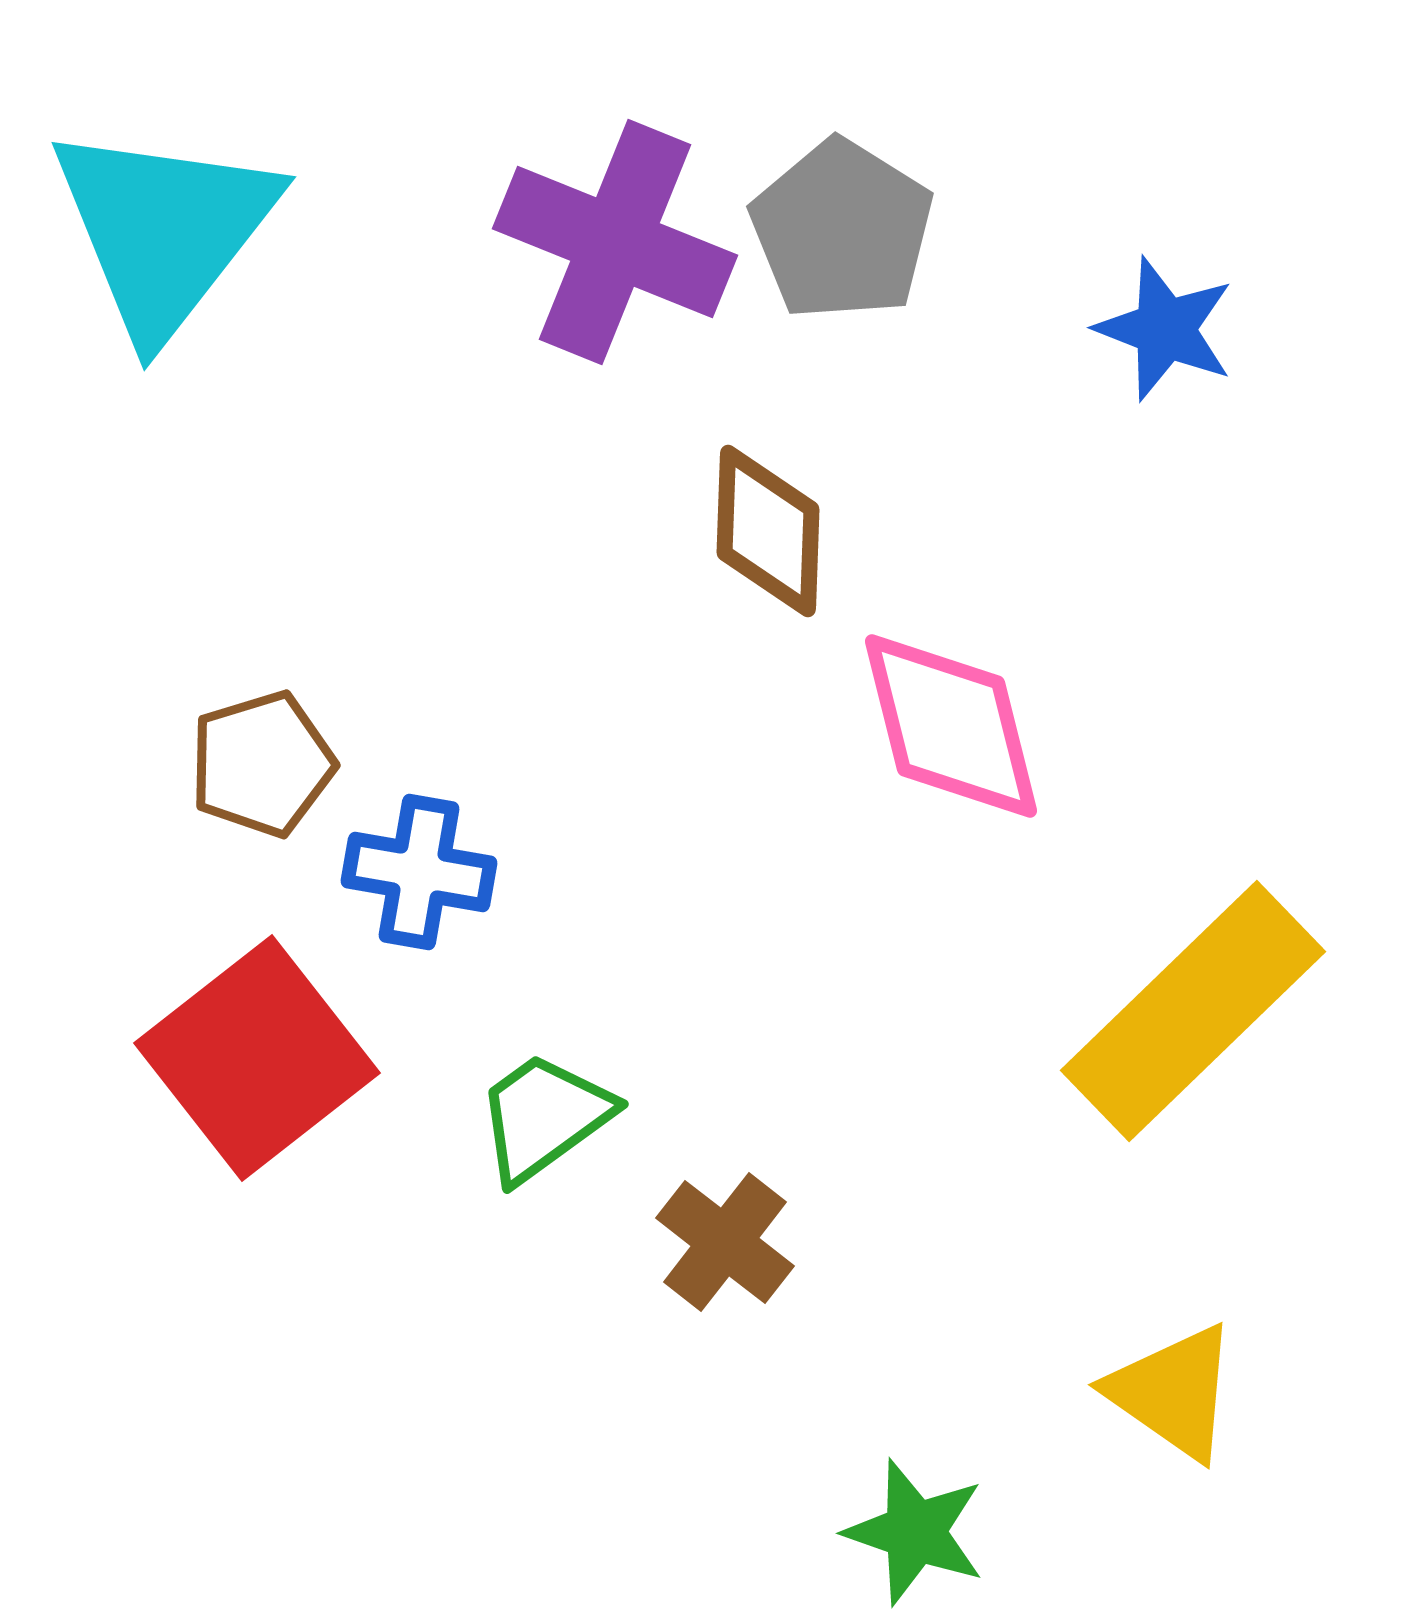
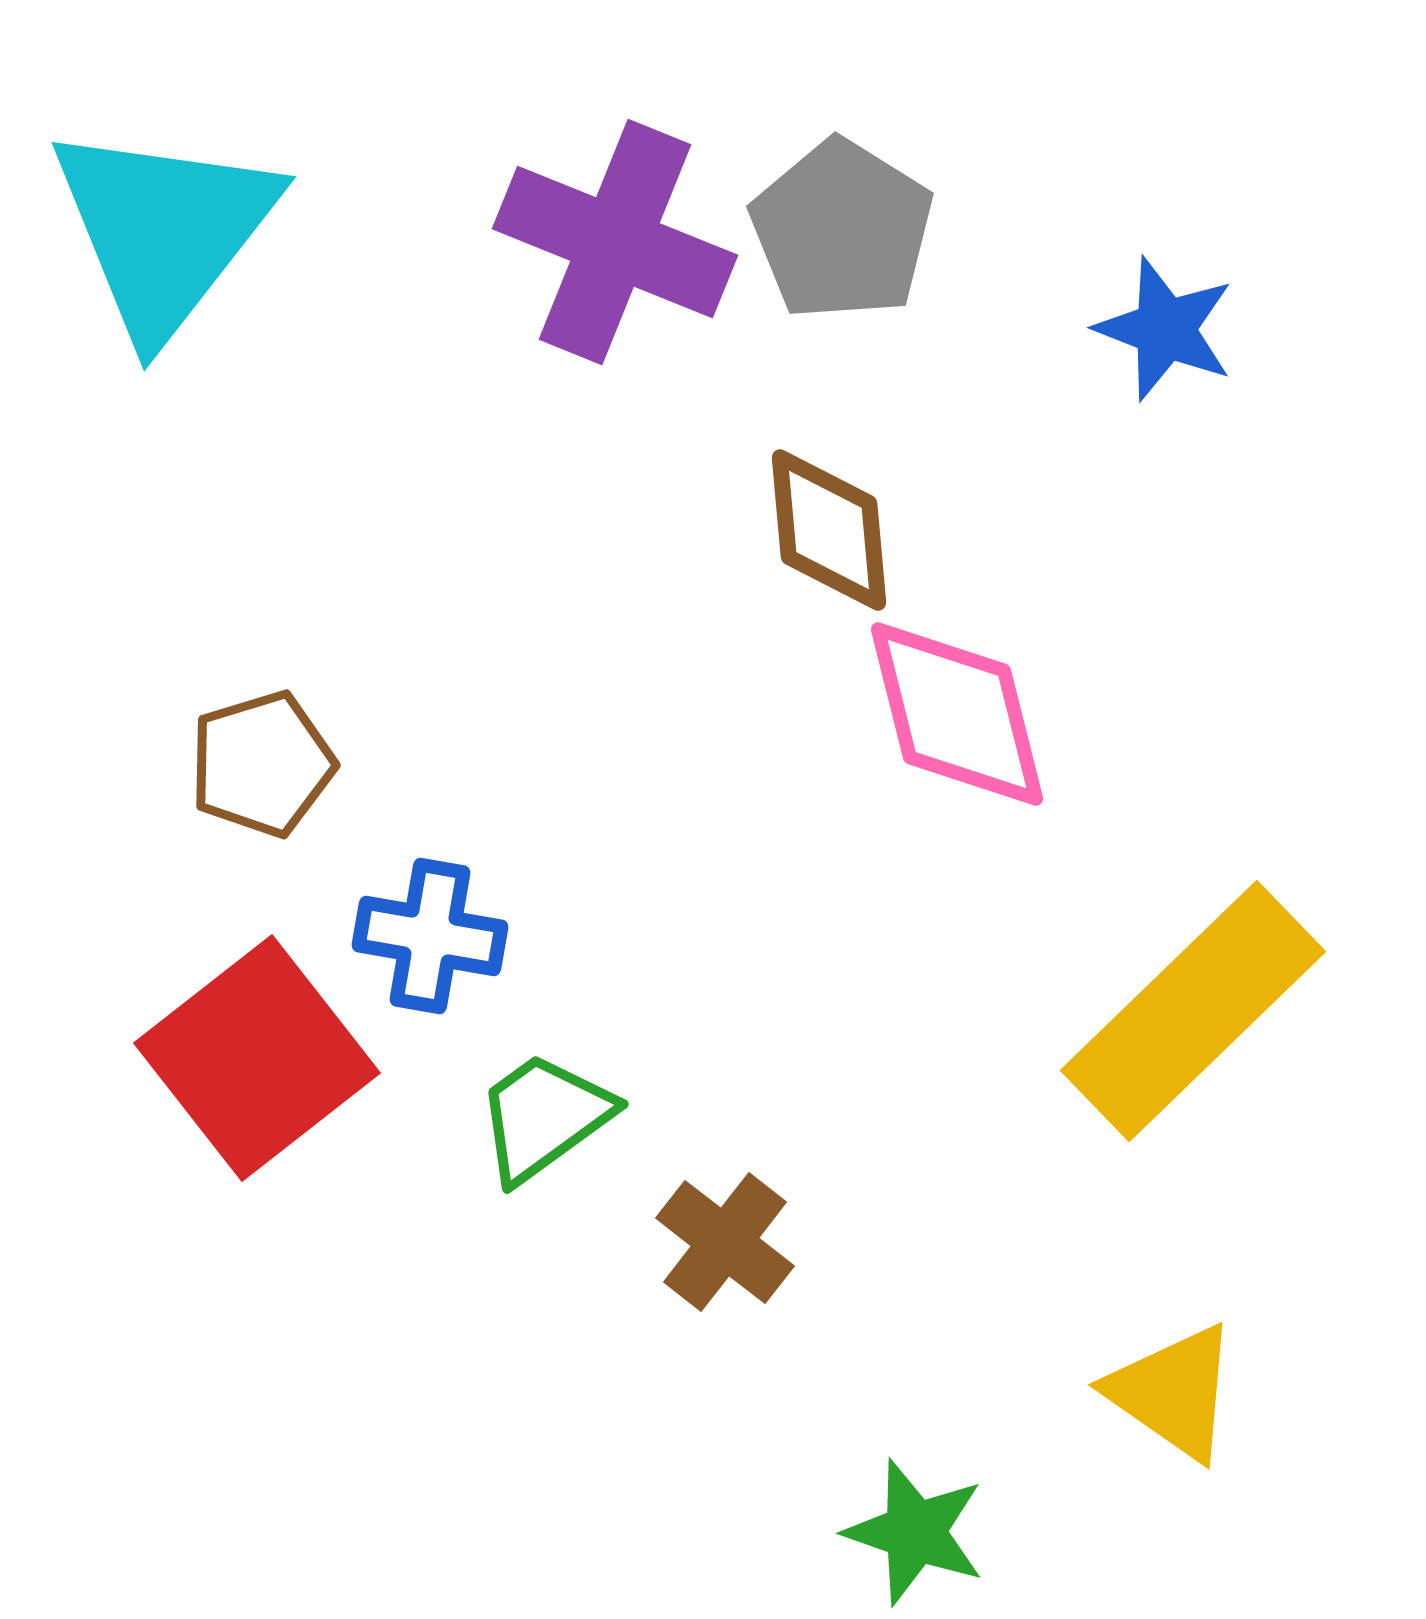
brown diamond: moved 61 px right, 1 px up; rotated 7 degrees counterclockwise
pink diamond: moved 6 px right, 12 px up
blue cross: moved 11 px right, 64 px down
